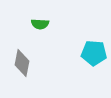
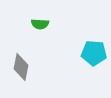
gray diamond: moved 1 px left, 4 px down
